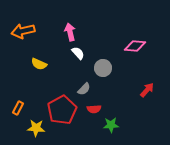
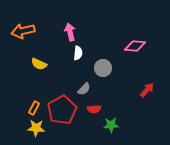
white semicircle: rotated 48 degrees clockwise
orange rectangle: moved 16 px right
